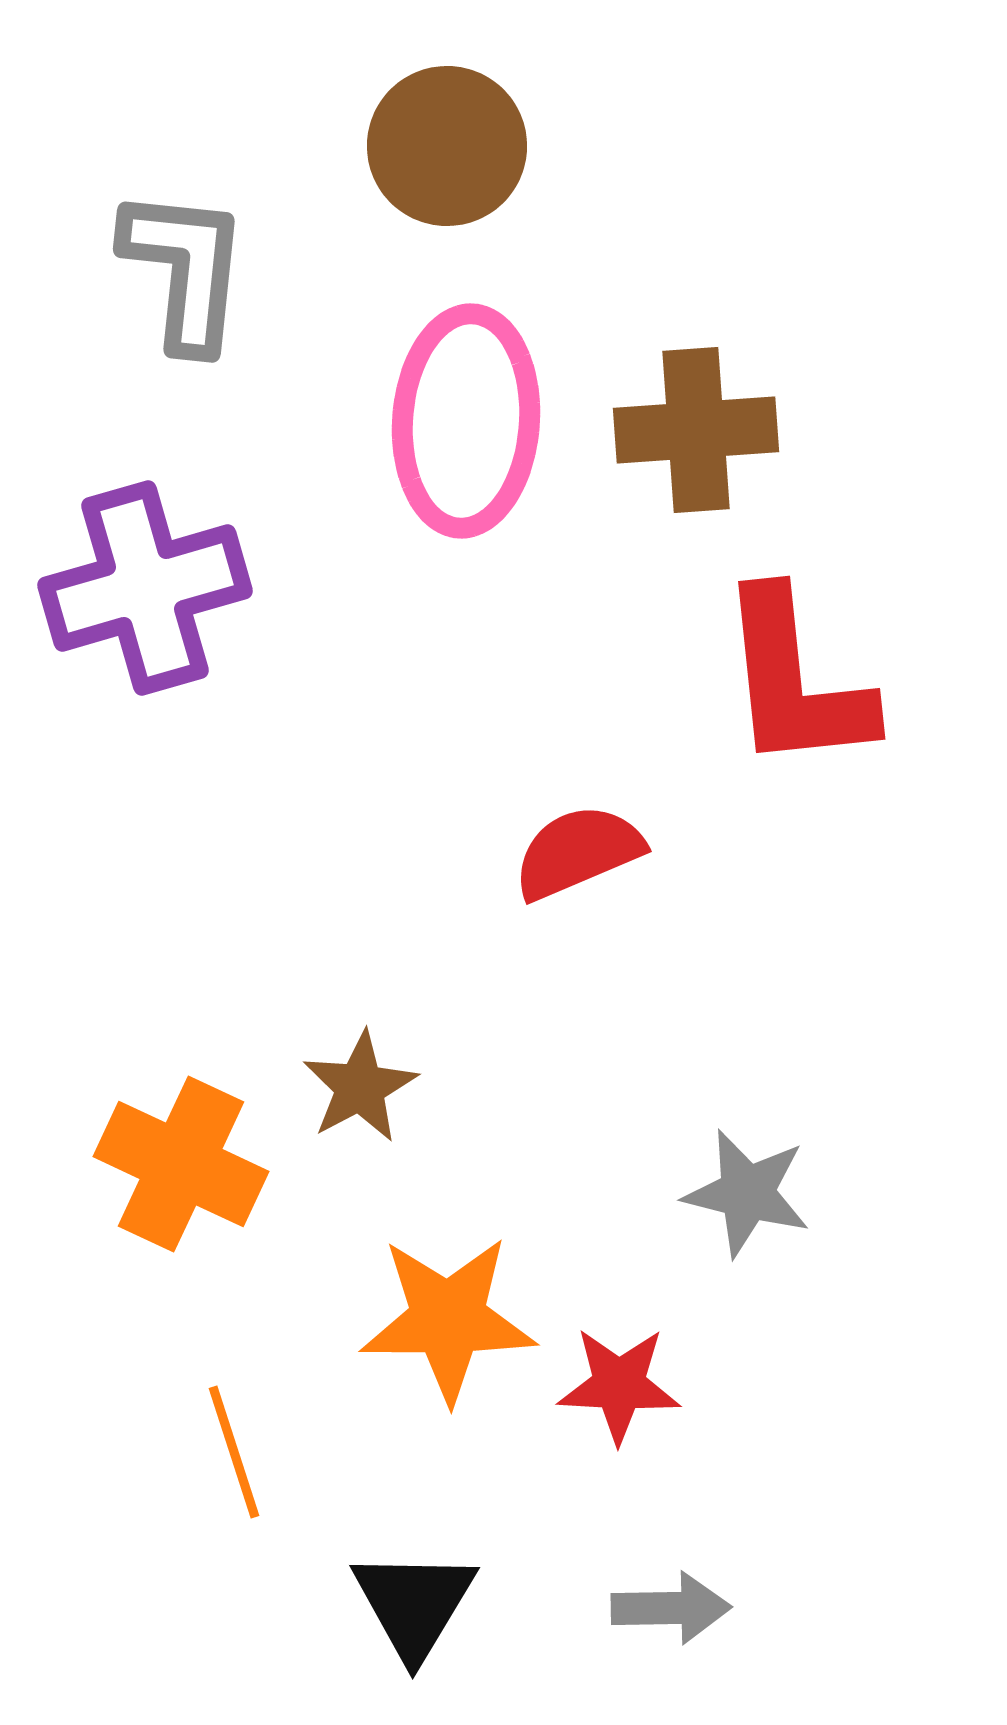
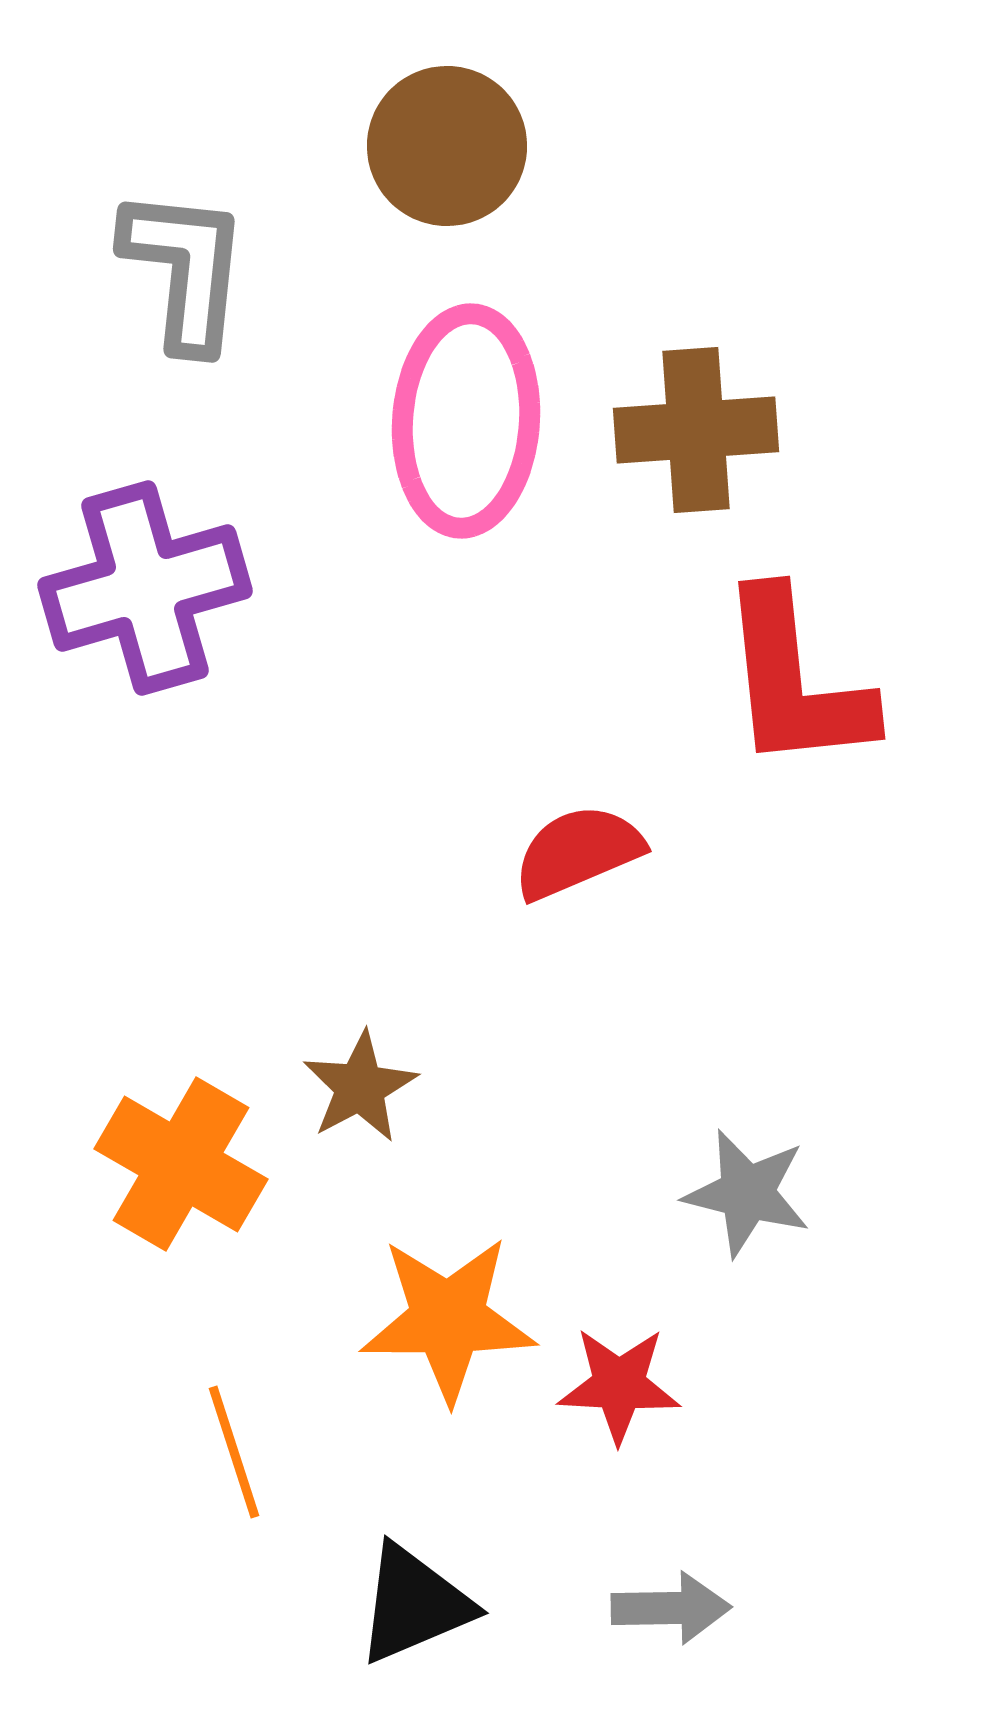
orange cross: rotated 5 degrees clockwise
black triangle: rotated 36 degrees clockwise
